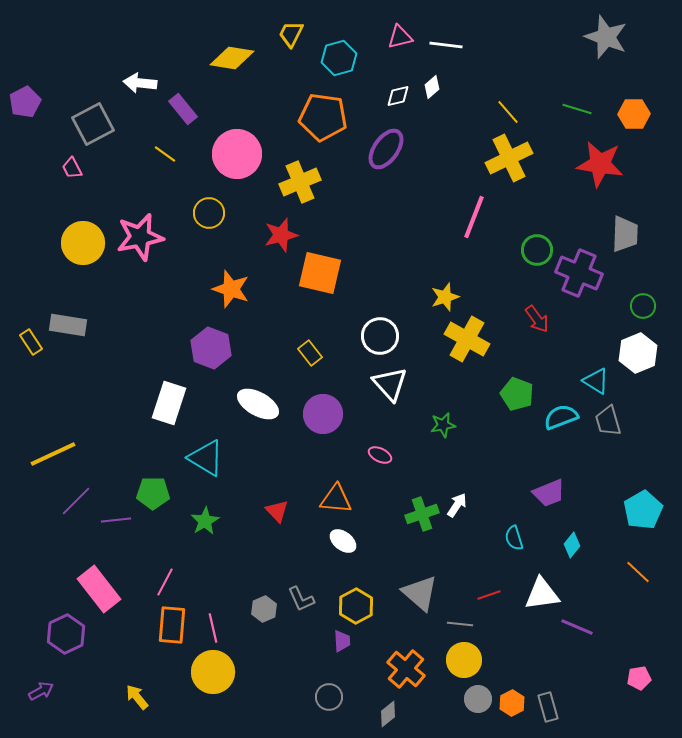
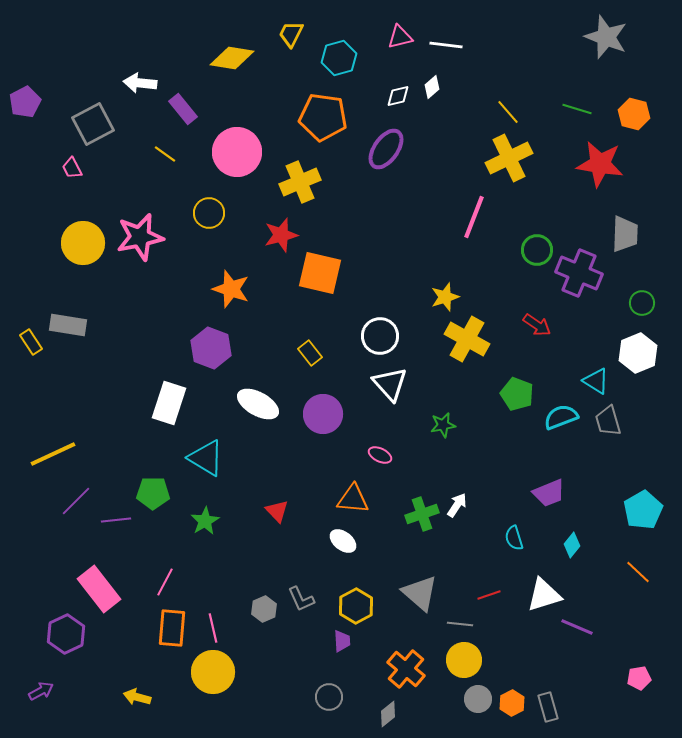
orange hexagon at (634, 114): rotated 16 degrees clockwise
pink circle at (237, 154): moved 2 px up
green circle at (643, 306): moved 1 px left, 3 px up
red arrow at (537, 319): moved 6 px down; rotated 20 degrees counterclockwise
orange triangle at (336, 499): moved 17 px right
white triangle at (542, 594): moved 2 px right, 1 px down; rotated 9 degrees counterclockwise
orange rectangle at (172, 625): moved 3 px down
yellow arrow at (137, 697): rotated 36 degrees counterclockwise
